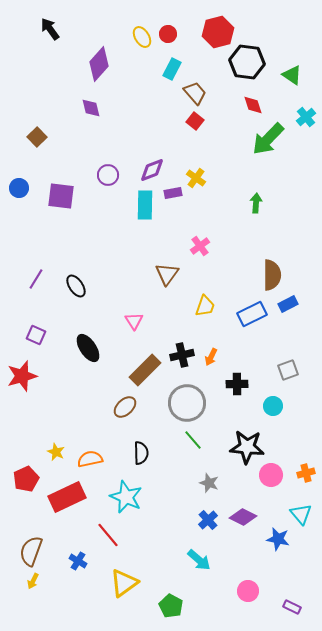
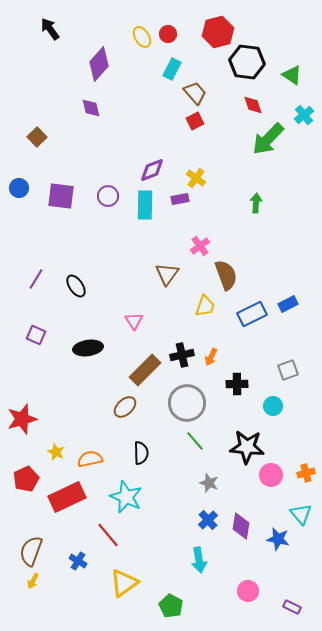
cyan cross at (306, 117): moved 2 px left, 2 px up
red square at (195, 121): rotated 24 degrees clockwise
purple circle at (108, 175): moved 21 px down
purple rectangle at (173, 193): moved 7 px right, 6 px down
brown semicircle at (272, 275): moved 46 px left; rotated 20 degrees counterclockwise
black ellipse at (88, 348): rotated 64 degrees counterclockwise
red star at (22, 376): moved 43 px down
green line at (193, 440): moved 2 px right, 1 px down
purple diamond at (243, 517): moved 2 px left, 9 px down; rotated 72 degrees clockwise
cyan arrow at (199, 560): rotated 40 degrees clockwise
